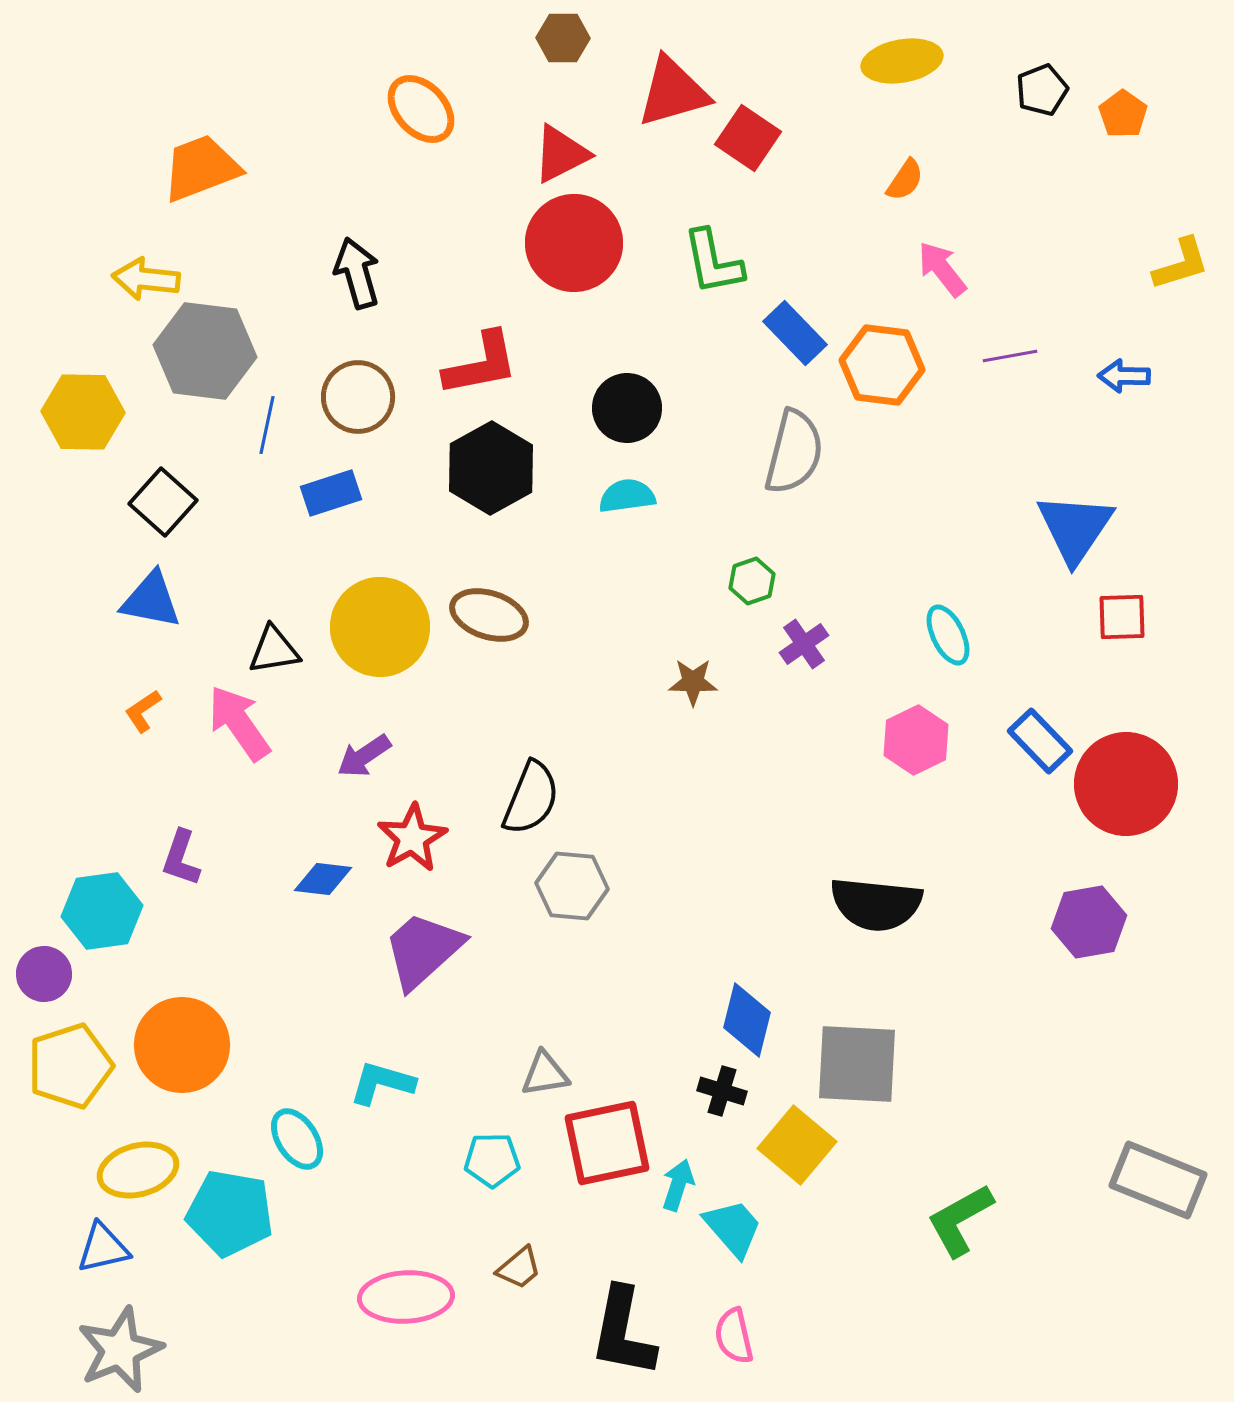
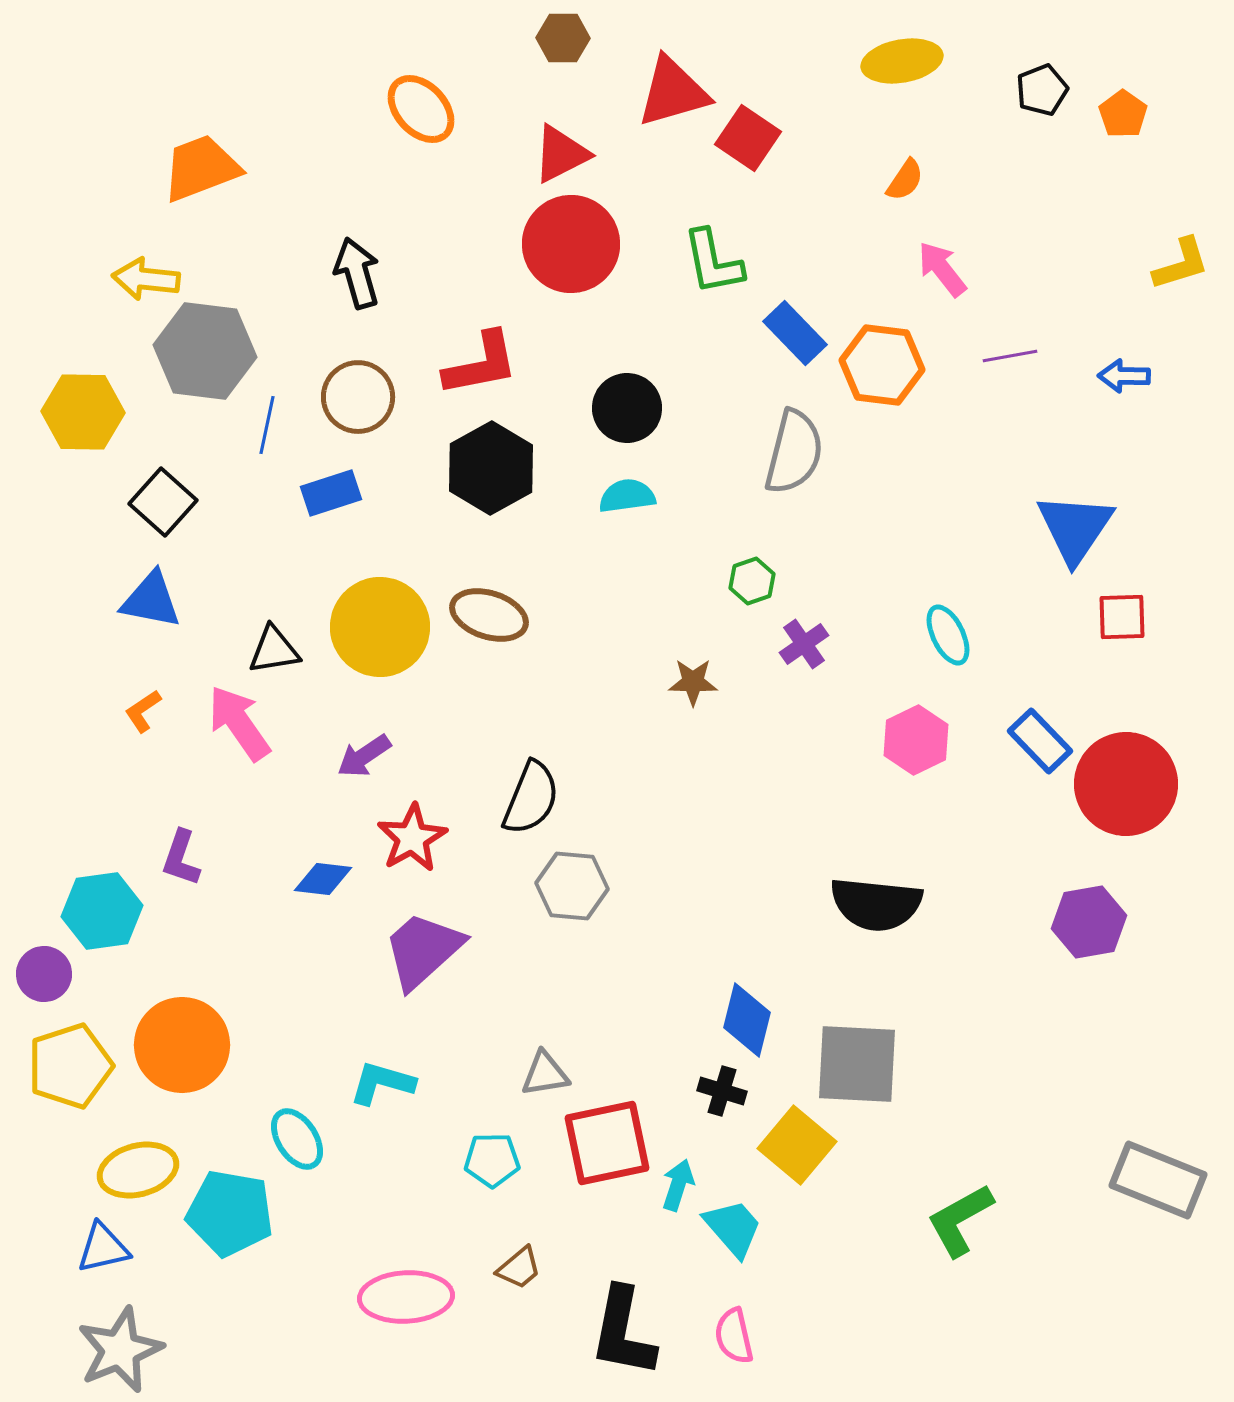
red circle at (574, 243): moved 3 px left, 1 px down
